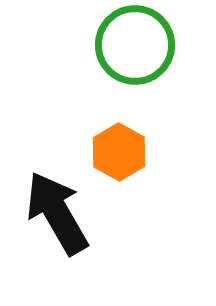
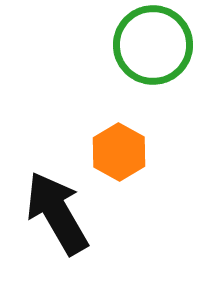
green circle: moved 18 px right
